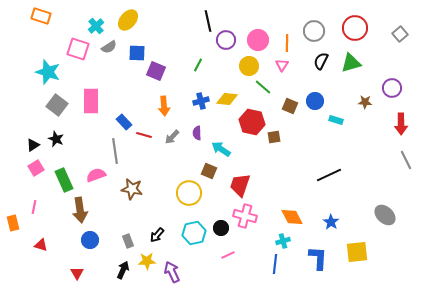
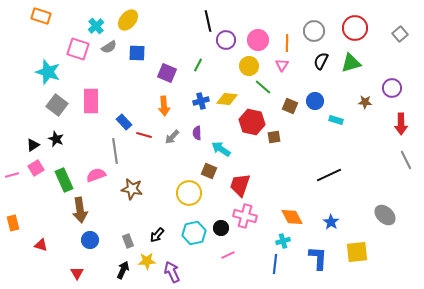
purple square at (156, 71): moved 11 px right, 2 px down
pink line at (34, 207): moved 22 px left, 32 px up; rotated 64 degrees clockwise
